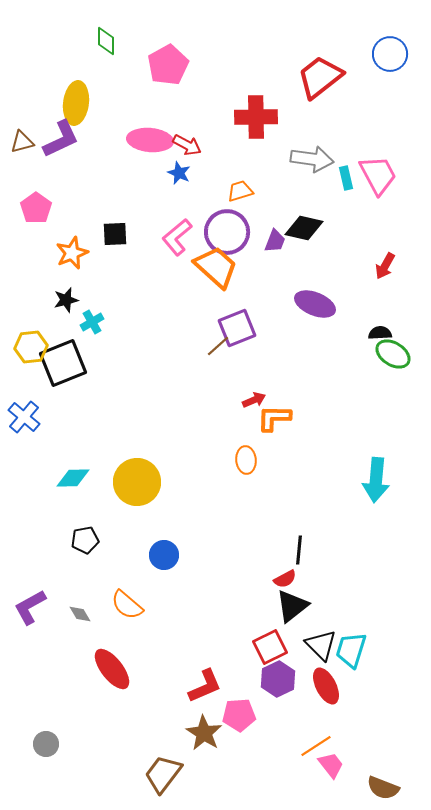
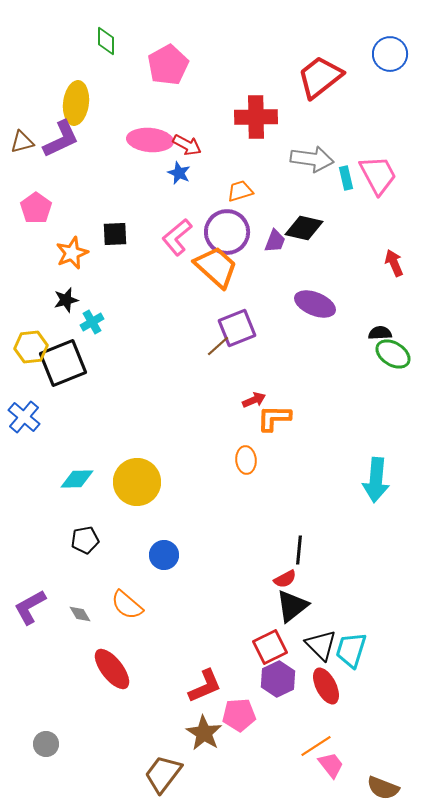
red arrow at (385, 266): moved 9 px right, 3 px up; rotated 128 degrees clockwise
cyan diamond at (73, 478): moved 4 px right, 1 px down
